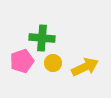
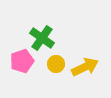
green cross: rotated 30 degrees clockwise
yellow circle: moved 3 px right, 1 px down
